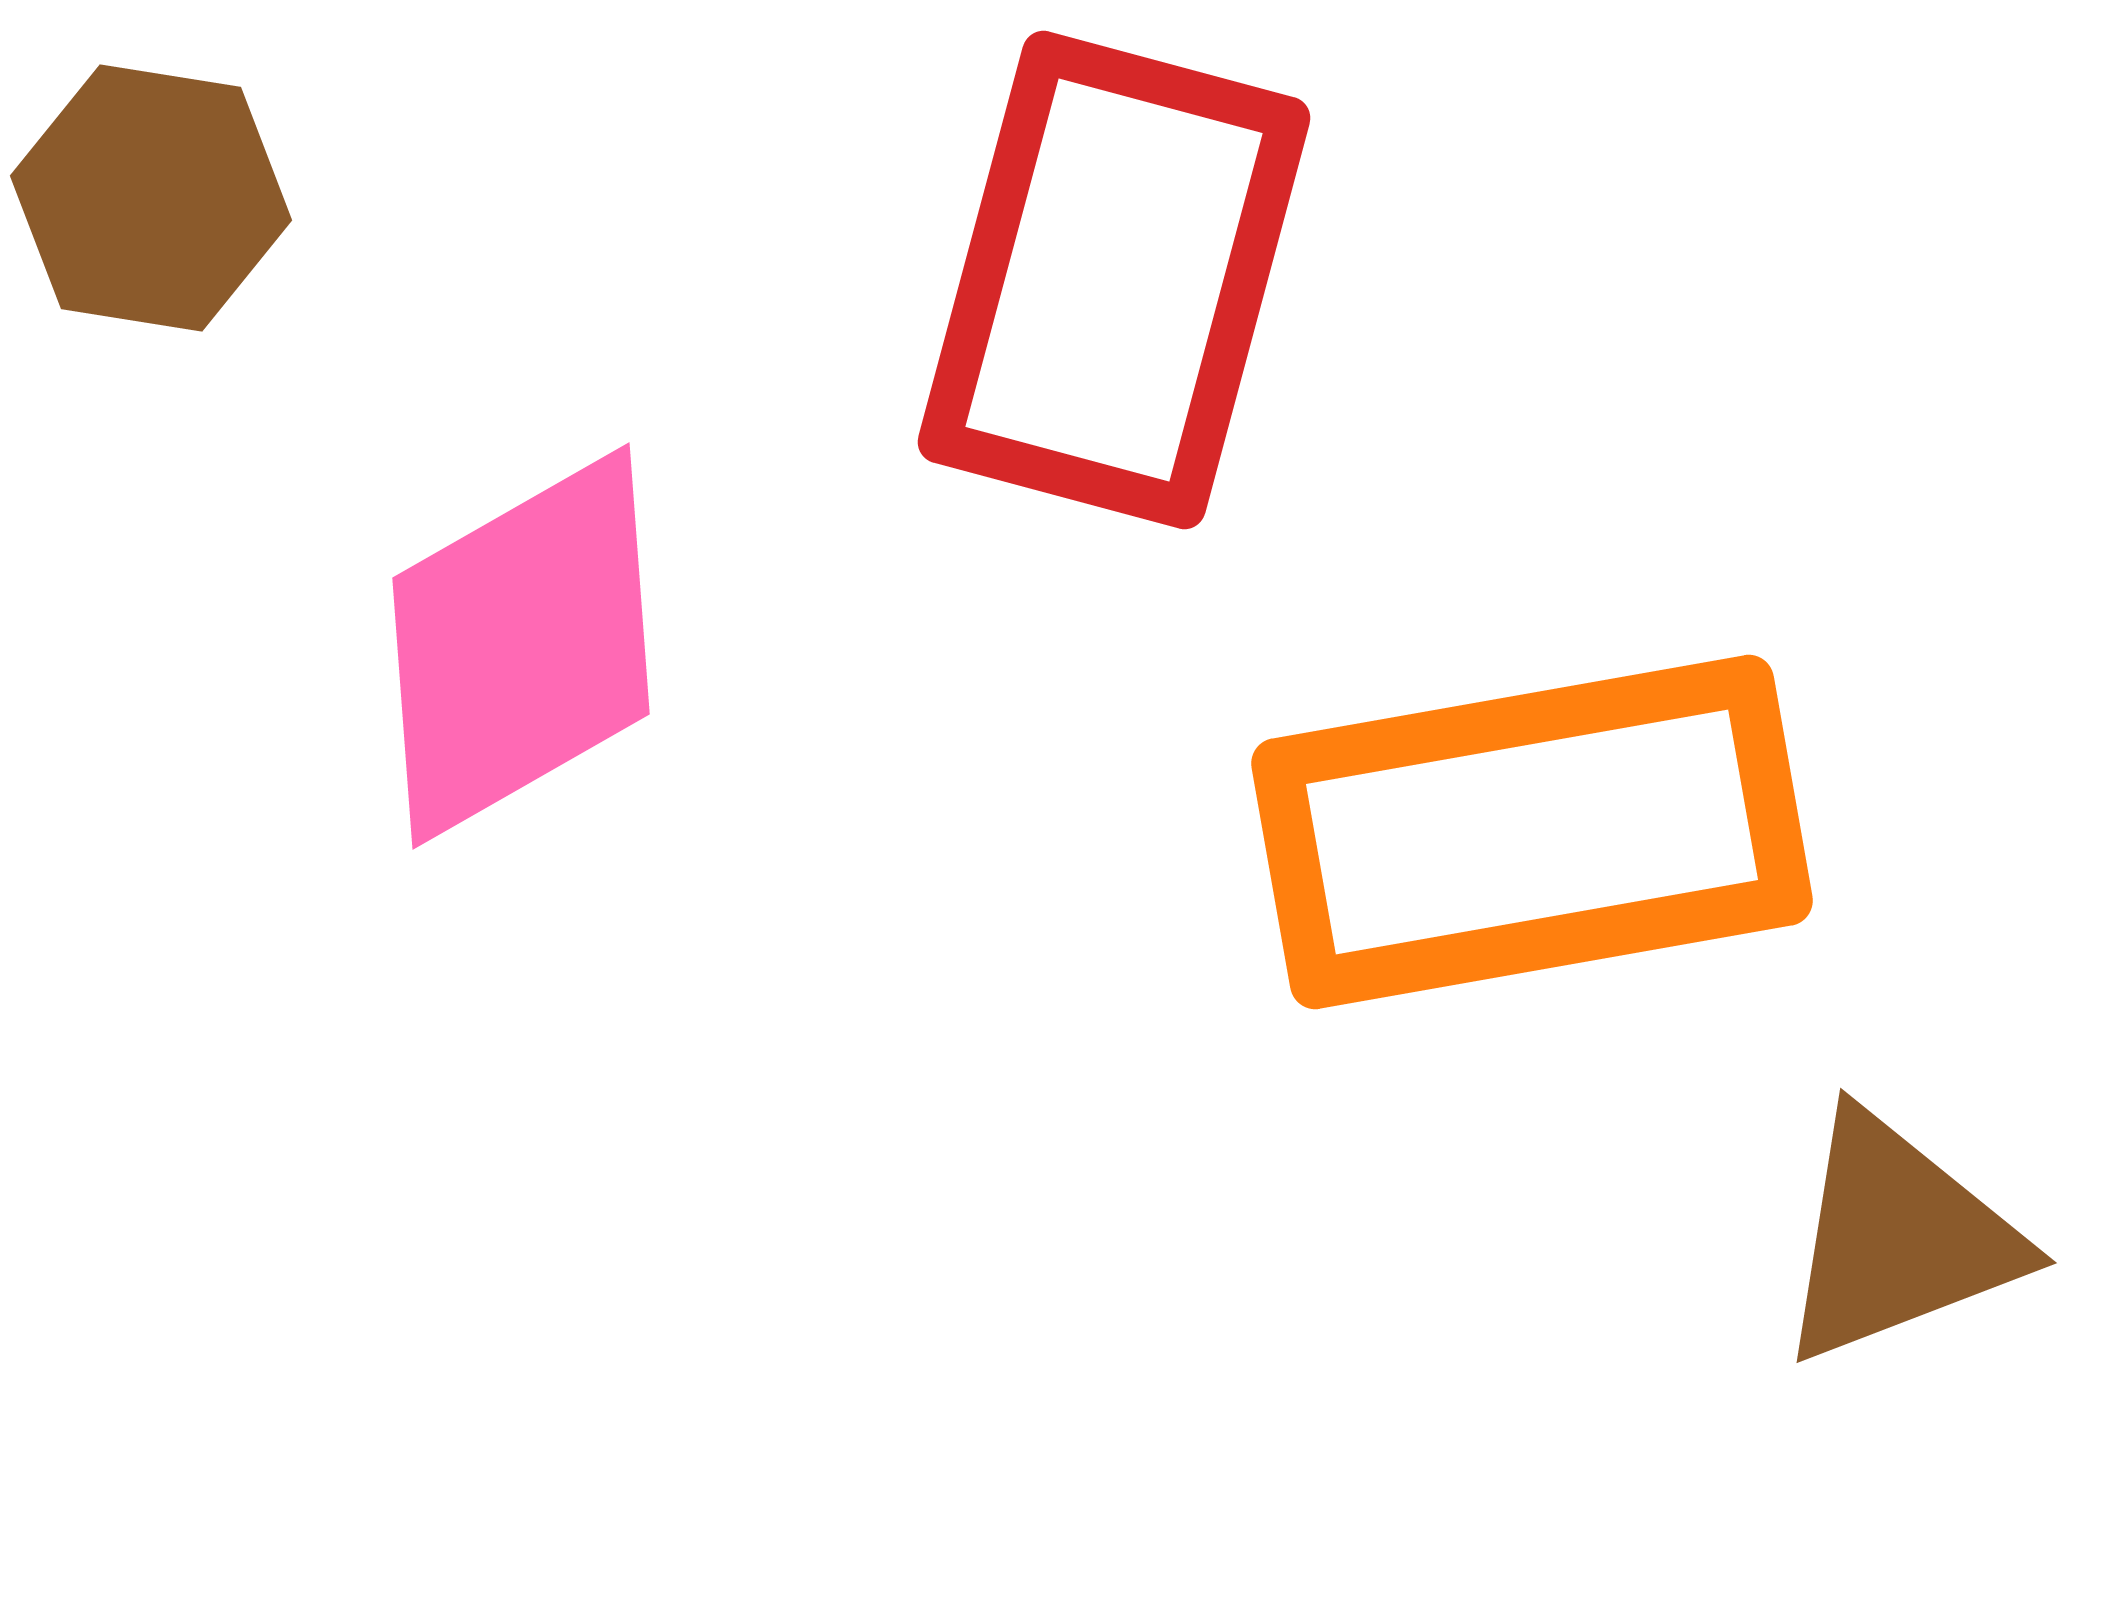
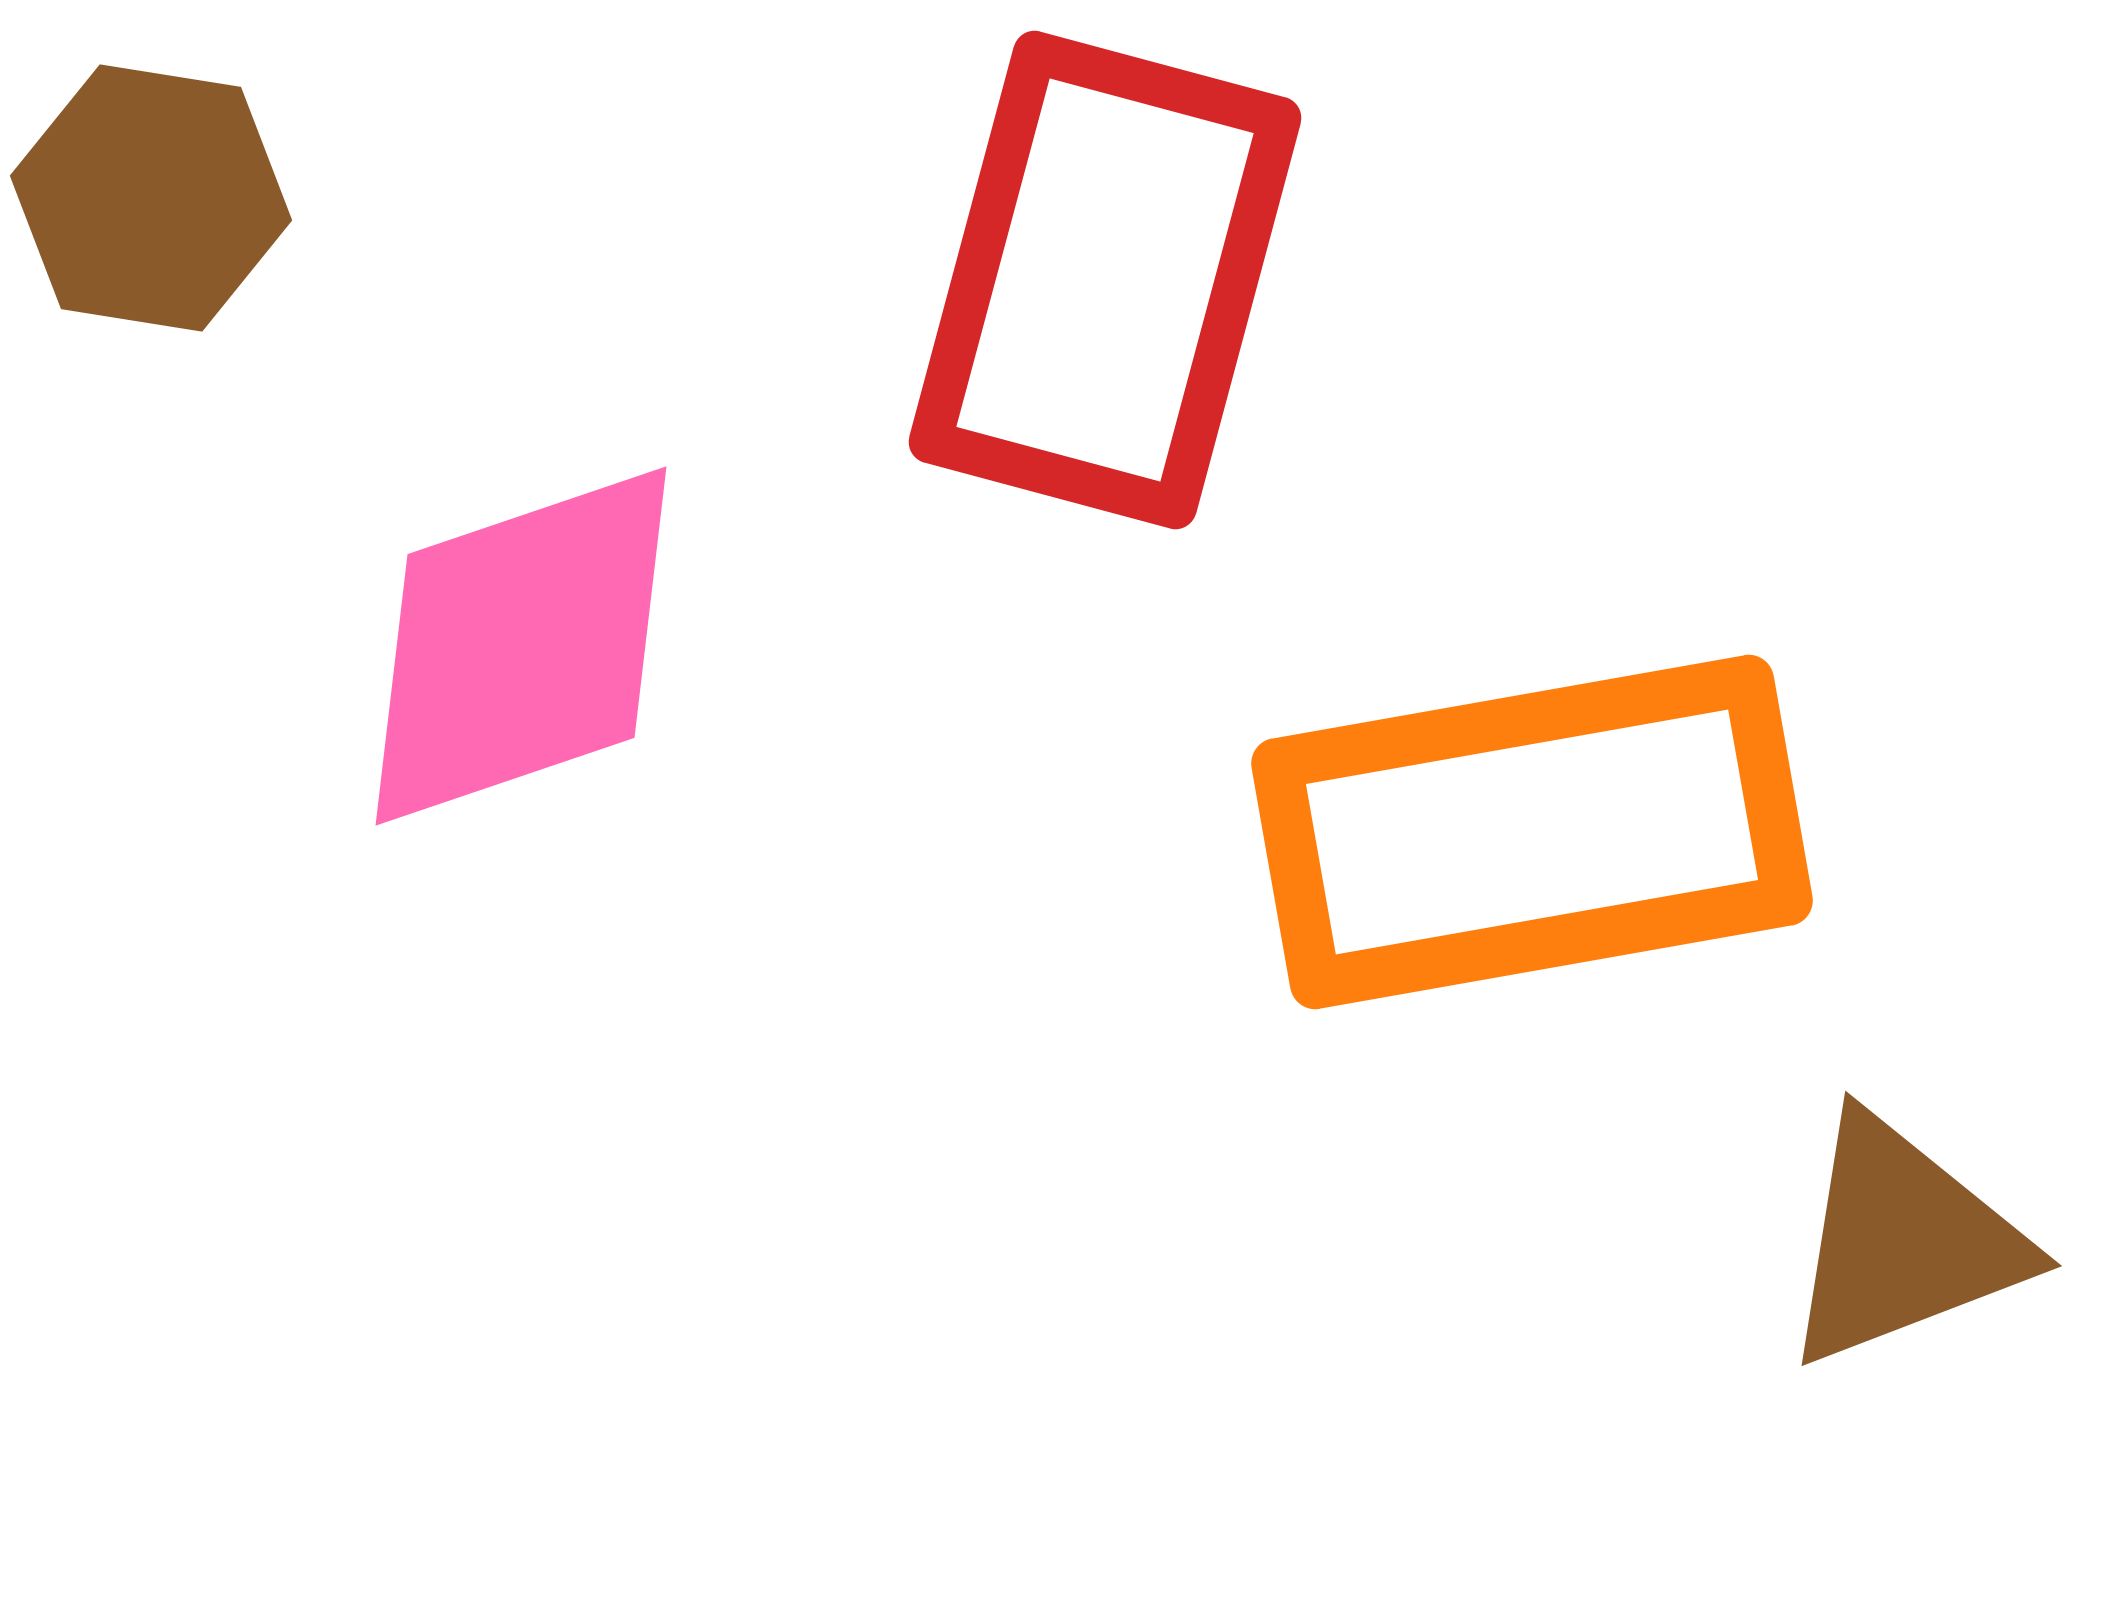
red rectangle: moved 9 px left
pink diamond: rotated 11 degrees clockwise
brown triangle: moved 5 px right, 3 px down
